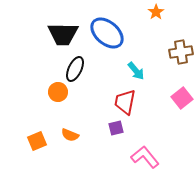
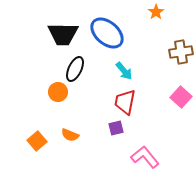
cyan arrow: moved 12 px left
pink square: moved 1 px left, 1 px up; rotated 10 degrees counterclockwise
orange square: rotated 18 degrees counterclockwise
